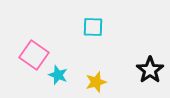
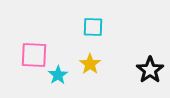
pink square: rotated 32 degrees counterclockwise
cyan star: rotated 18 degrees clockwise
yellow star: moved 6 px left, 18 px up; rotated 20 degrees counterclockwise
